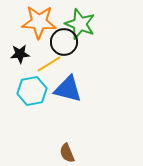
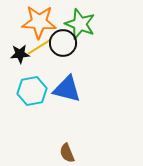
black circle: moved 1 px left, 1 px down
yellow line: moved 10 px left, 17 px up
blue triangle: moved 1 px left
